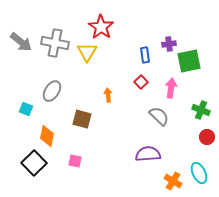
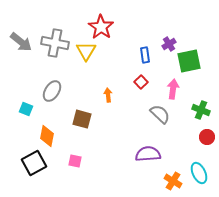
purple cross: rotated 24 degrees counterclockwise
yellow triangle: moved 1 px left, 1 px up
pink arrow: moved 2 px right, 1 px down
gray semicircle: moved 1 px right, 2 px up
black square: rotated 15 degrees clockwise
